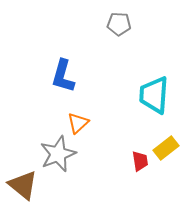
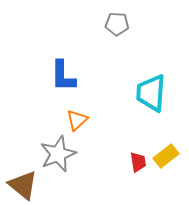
gray pentagon: moved 2 px left
blue L-shape: rotated 16 degrees counterclockwise
cyan trapezoid: moved 3 px left, 2 px up
orange triangle: moved 1 px left, 3 px up
yellow rectangle: moved 8 px down
red trapezoid: moved 2 px left, 1 px down
